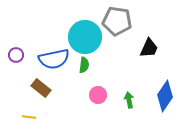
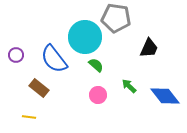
gray pentagon: moved 1 px left, 3 px up
blue semicircle: rotated 64 degrees clockwise
green semicircle: moved 12 px right; rotated 56 degrees counterclockwise
brown rectangle: moved 2 px left
blue diamond: rotated 72 degrees counterclockwise
green arrow: moved 14 px up; rotated 35 degrees counterclockwise
